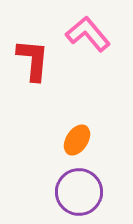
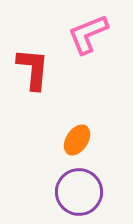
pink L-shape: rotated 72 degrees counterclockwise
red L-shape: moved 9 px down
